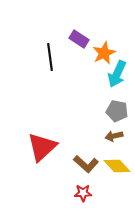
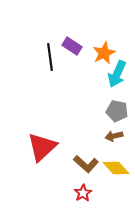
purple rectangle: moved 7 px left, 7 px down
yellow diamond: moved 1 px left, 2 px down
red star: rotated 30 degrees counterclockwise
